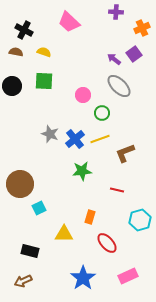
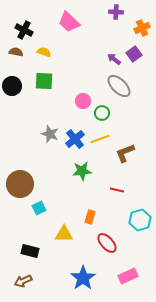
pink circle: moved 6 px down
